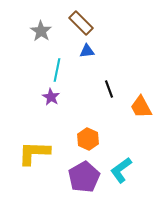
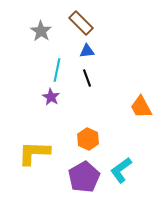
black line: moved 22 px left, 11 px up
